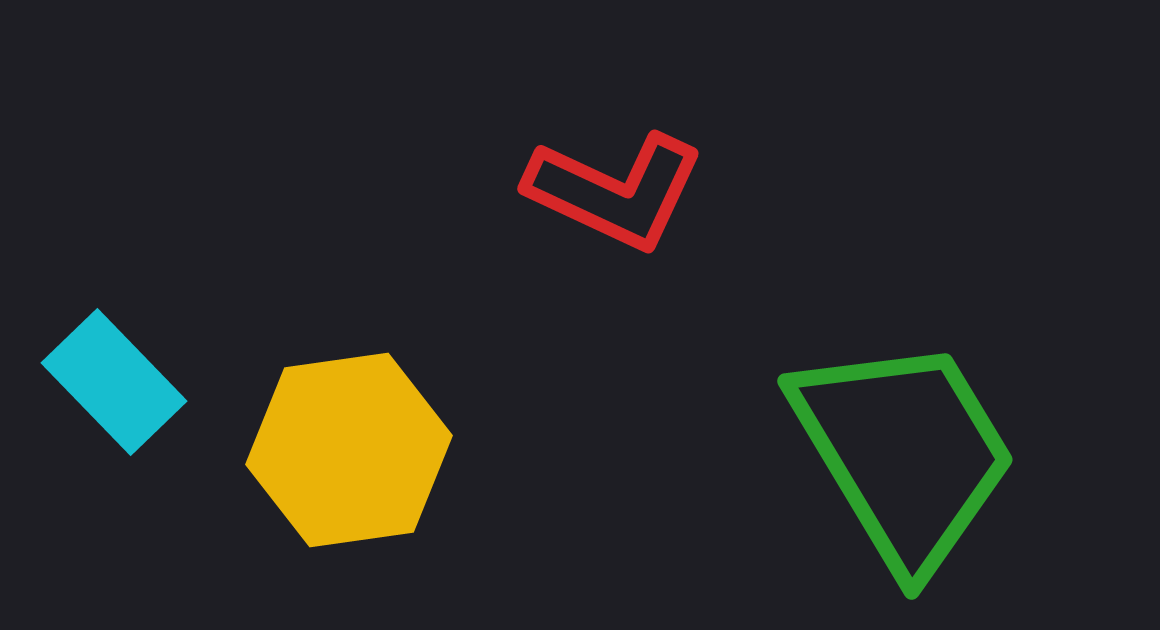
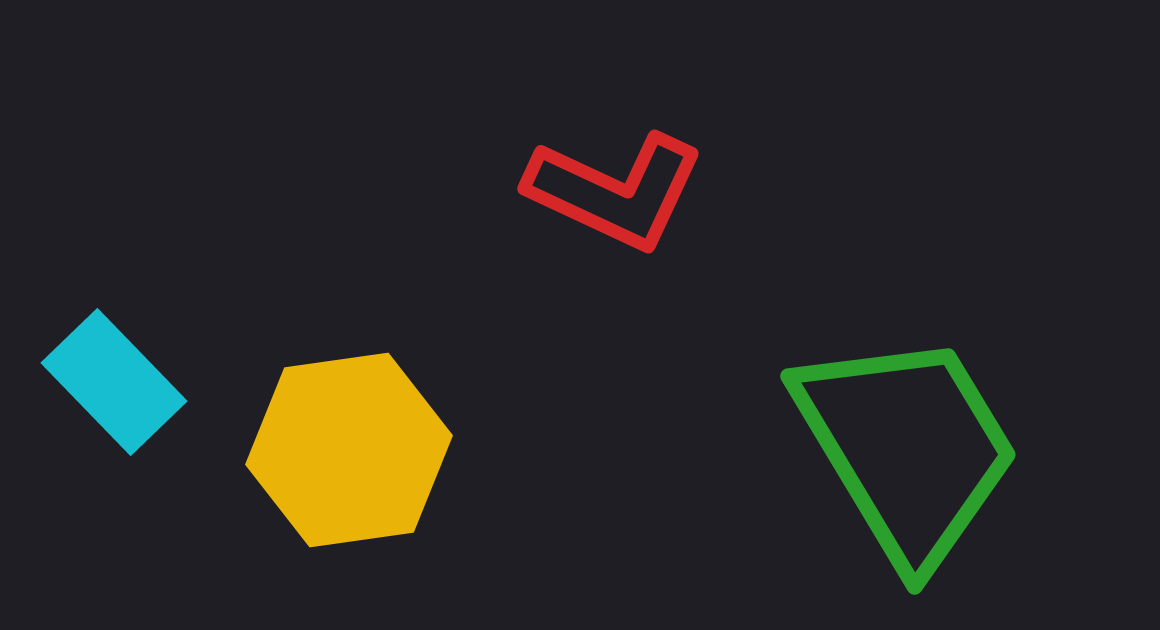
green trapezoid: moved 3 px right, 5 px up
